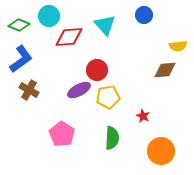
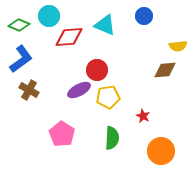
blue circle: moved 1 px down
cyan triangle: rotated 25 degrees counterclockwise
